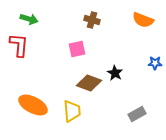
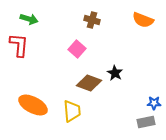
pink square: rotated 36 degrees counterclockwise
blue star: moved 1 px left, 40 px down
gray rectangle: moved 9 px right, 8 px down; rotated 18 degrees clockwise
